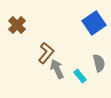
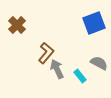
blue square: rotated 15 degrees clockwise
gray semicircle: rotated 48 degrees counterclockwise
